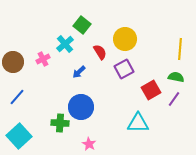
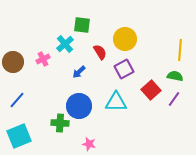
green square: rotated 30 degrees counterclockwise
yellow line: moved 1 px down
green semicircle: moved 1 px left, 1 px up
red square: rotated 12 degrees counterclockwise
blue line: moved 3 px down
blue circle: moved 2 px left, 1 px up
cyan triangle: moved 22 px left, 21 px up
cyan square: rotated 20 degrees clockwise
pink star: rotated 16 degrees counterclockwise
